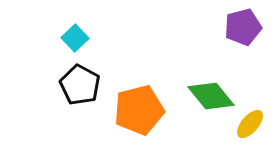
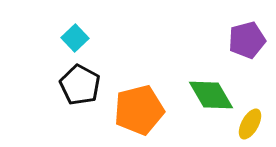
purple pentagon: moved 4 px right, 13 px down
green diamond: moved 1 px up; rotated 9 degrees clockwise
yellow ellipse: rotated 12 degrees counterclockwise
